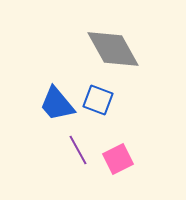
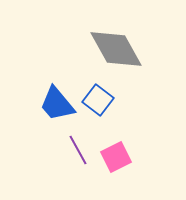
gray diamond: moved 3 px right
blue square: rotated 16 degrees clockwise
pink square: moved 2 px left, 2 px up
